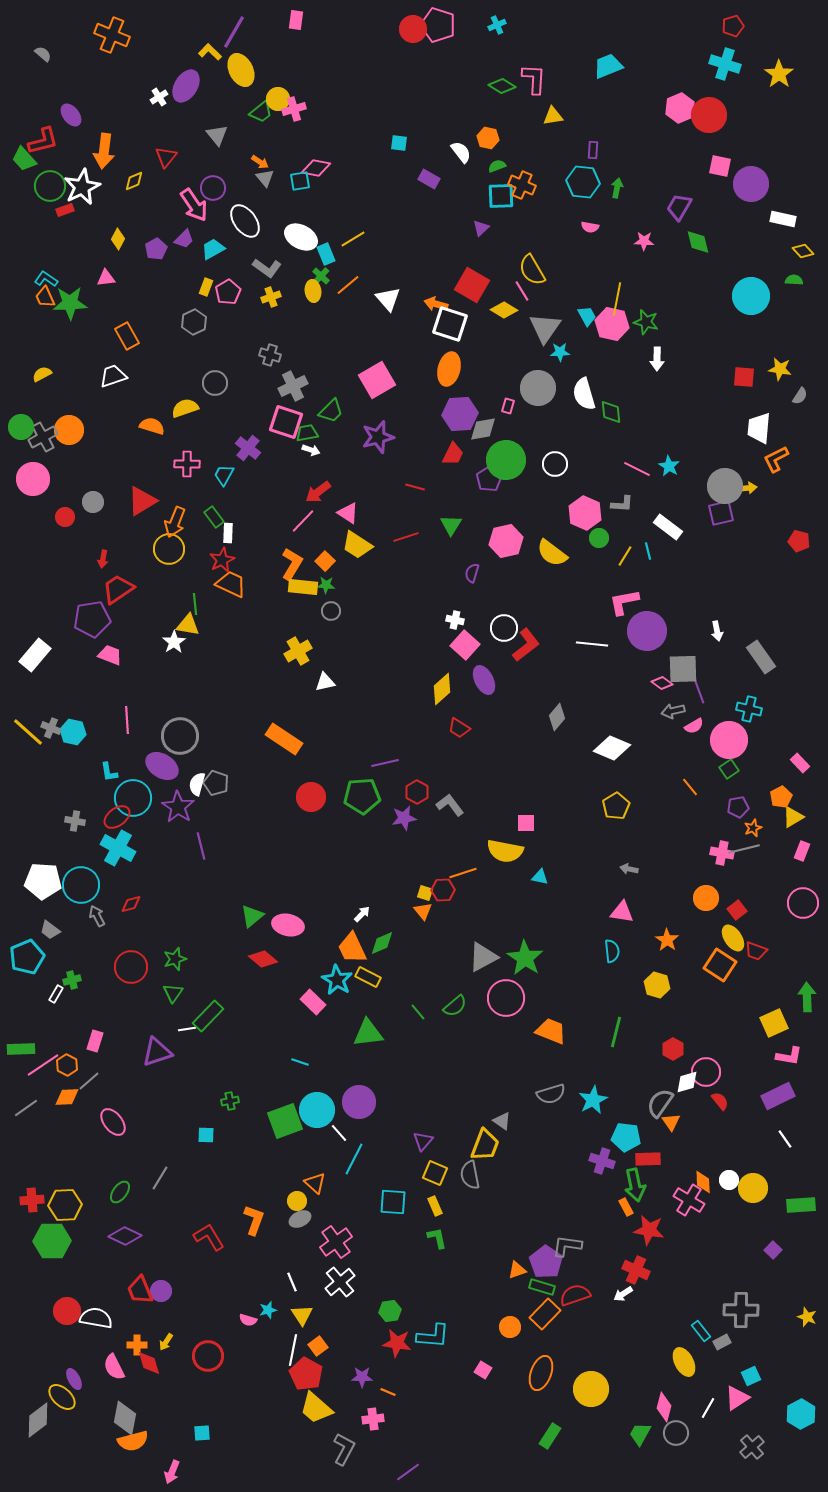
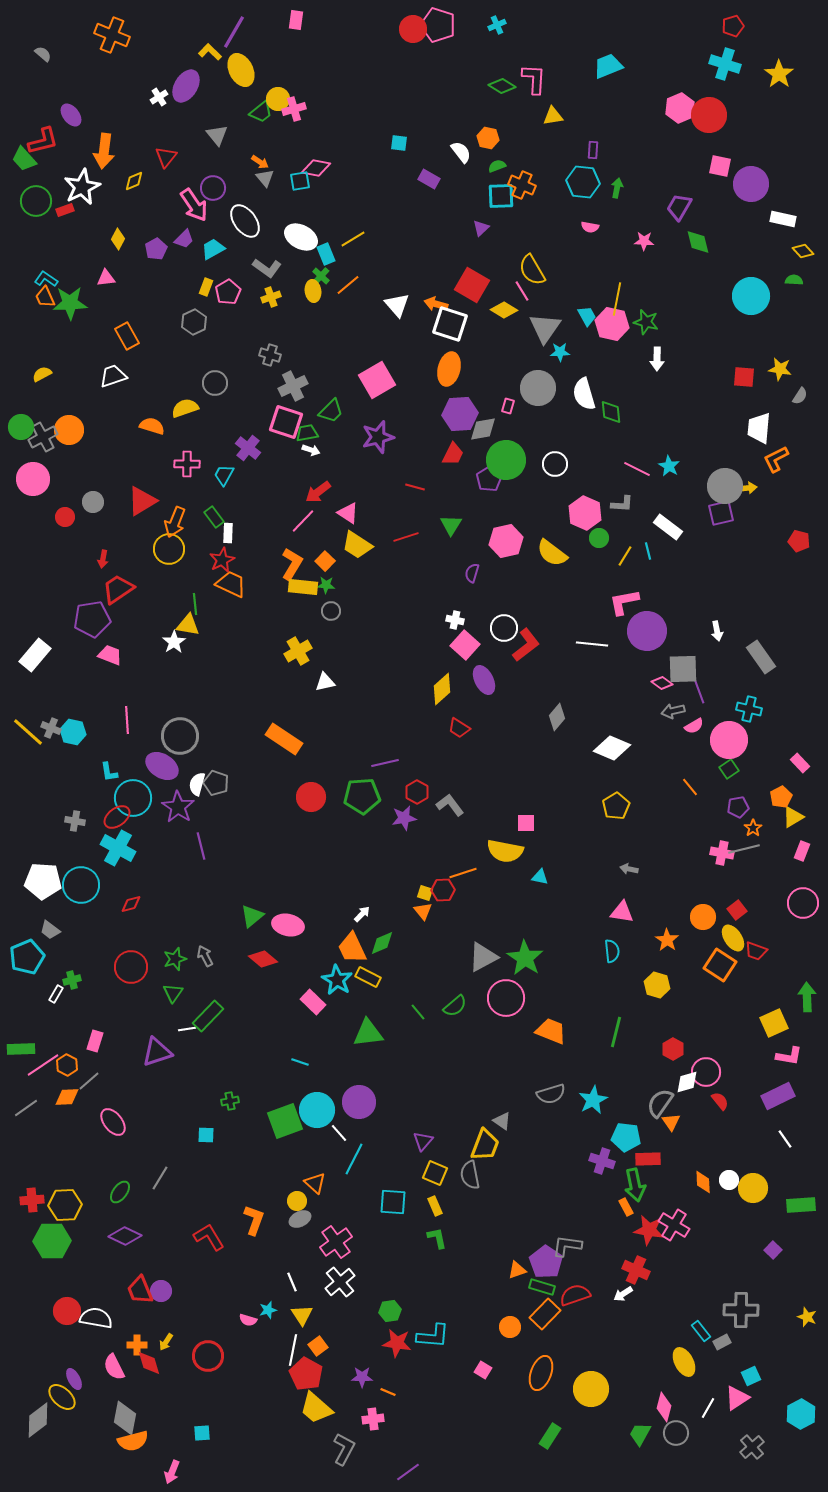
green circle at (50, 186): moved 14 px left, 15 px down
white triangle at (388, 299): moved 9 px right, 6 px down
orange star at (753, 828): rotated 12 degrees counterclockwise
orange circle at (706, 898): moved 3 px left, 19 px down
gray arrow at (97, 916): moved 108 px right, 40 px down
pink cross at (689, 1200): moved 15 px left, 25 px down
